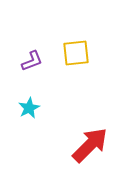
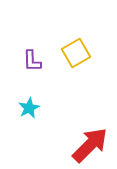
yellow square: rotated 24 degrees counterclockwise
purple L-shape: rotated 110 degrees clockwise
